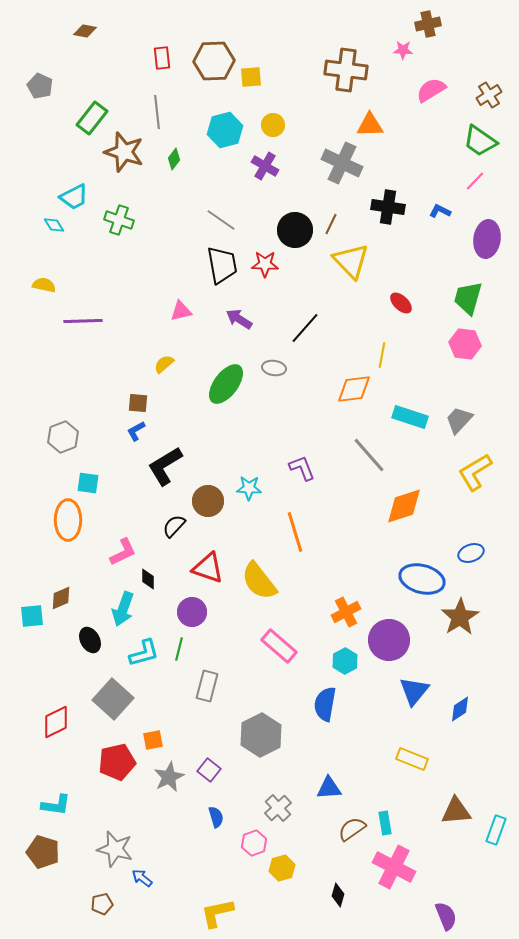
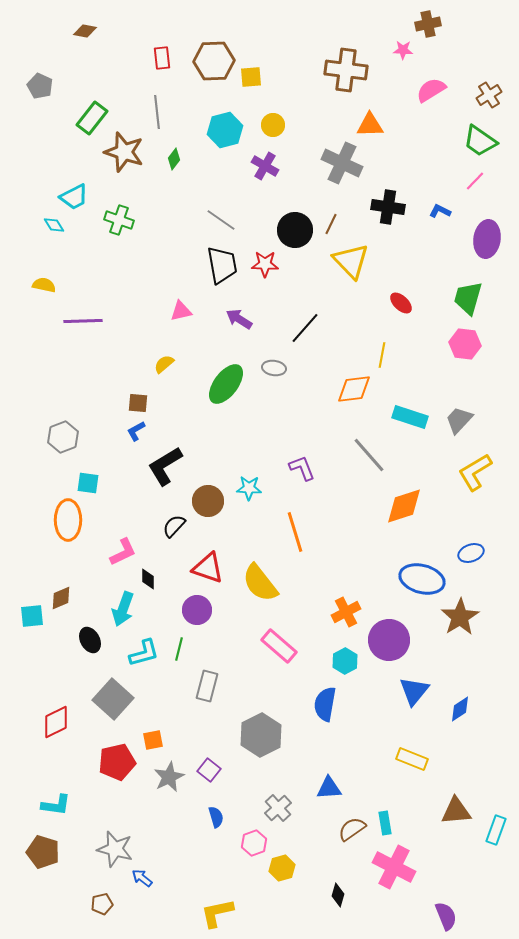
yellow semicircle at (259, 581): moved 1 px right, 2 px down
purple circle at (192, 612): moved 5 px right, 2 px up
